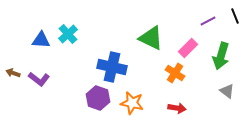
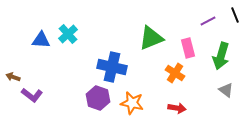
black line: moved 1 px up
green triangle: rotated 48 degrees counterclockwise
pink rectangle: rotated 60 degrees counterclockwise
brown arrow: moved 4 px down
purple L-shape: moved 7 px left, 16 px down
gray triangle: moved 1 px left, 1 px up
